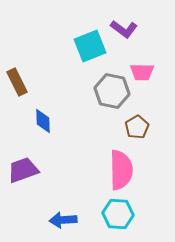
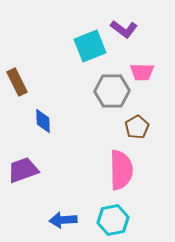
gray hexagon: rotated 12 degrees counterclockwise
cyan hexagon: moved 5 px left, 6 px down; rotated 16 degrees counterclockwise
